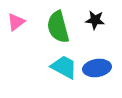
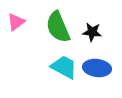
black star: moved 3 px left, 12 px down
green semicircle: rotated 8 degrees counterclockwise
blue ellipse: rotated 16 degrees clockwise
